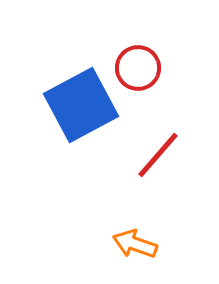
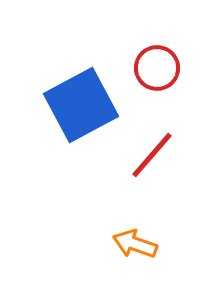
red circle: moved 19 px right
red line: moved 6 px left
